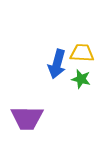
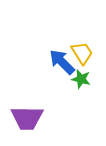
yellow trapezoid: rotated 55 degrees clockwise
blue arrow: moved 5 px right, 2 px up; rotated 120 degrees clockwise
